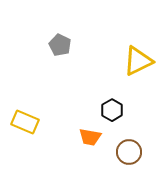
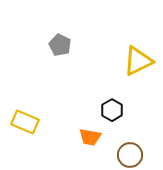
brown circle: moved 1 px right, 3 px down
